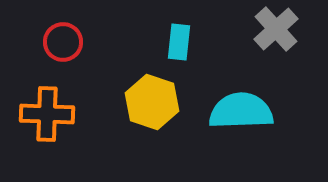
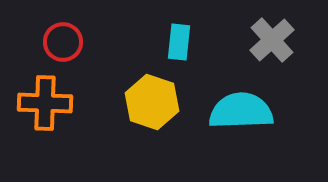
gray cross: moved 4 px left, 11 px down
orange cross: moved 2 px left, 11 px up
